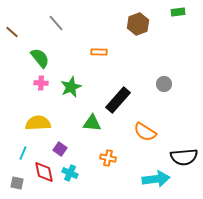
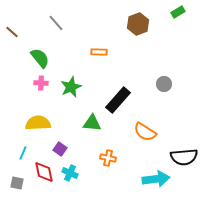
green rectangle: rotated 24 degrees counterclockwise
